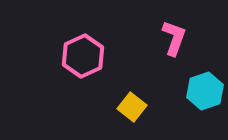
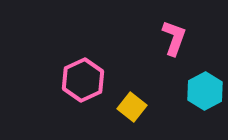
pink hexagon: moved 24 px down
cyan hexagon: rotated 9 degrees counterclockwise
